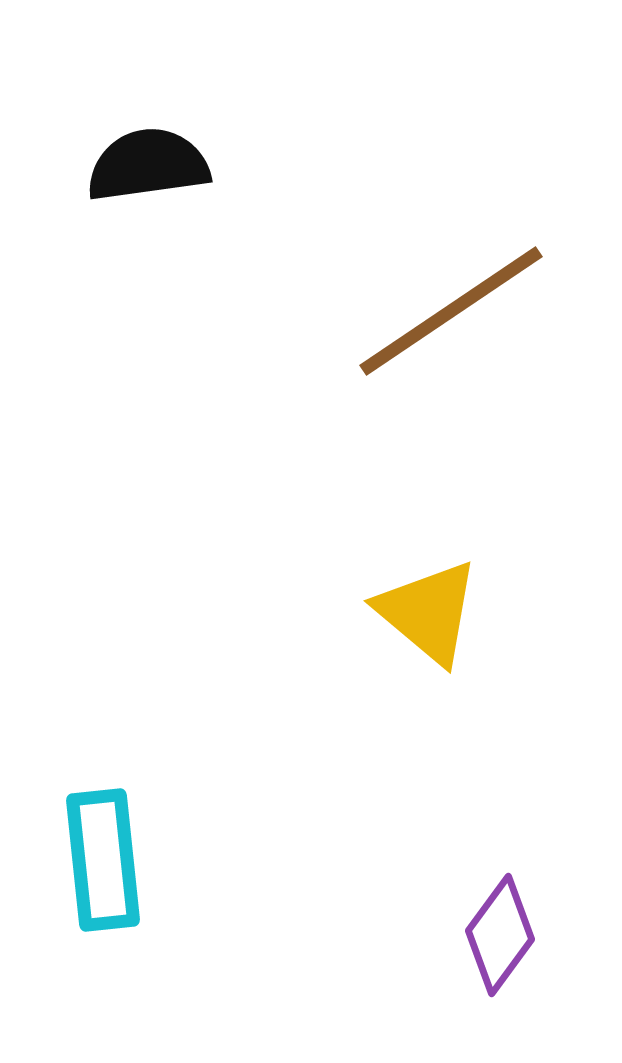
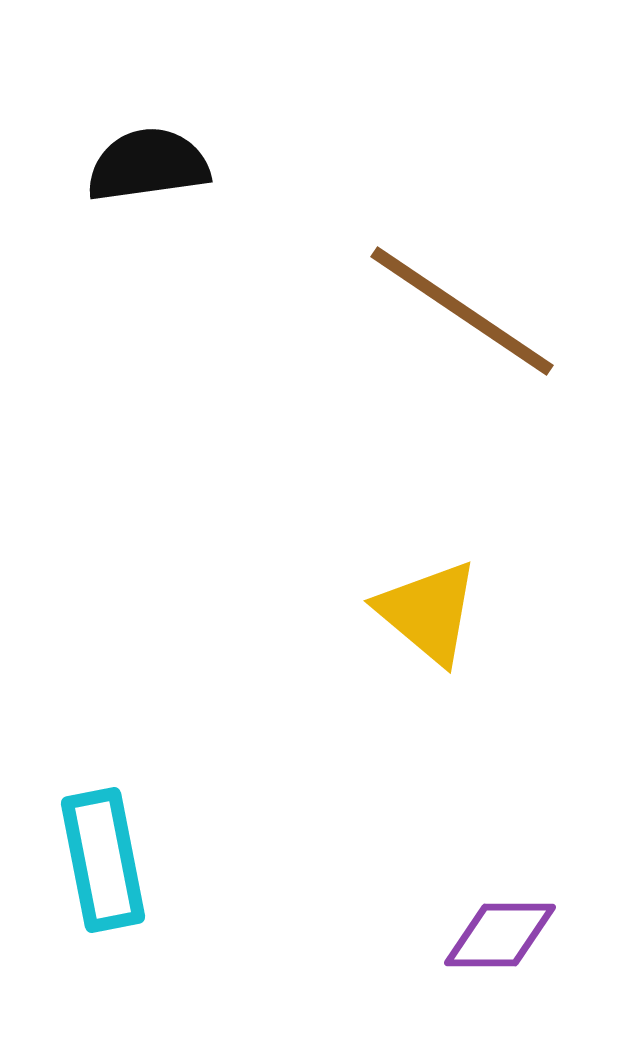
brown line: moved 11 px right; rotated 68 degrees clockwise
cyan rectangle: rotated 5 degrees counterclockwise
purple diamond: rotated 54 degrees clockwise
